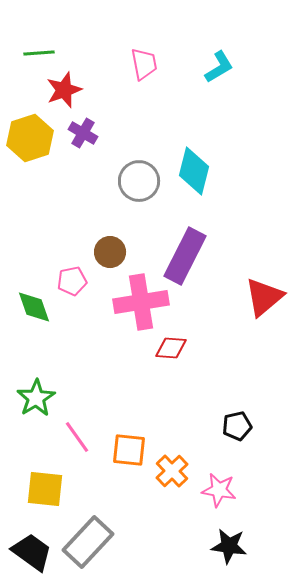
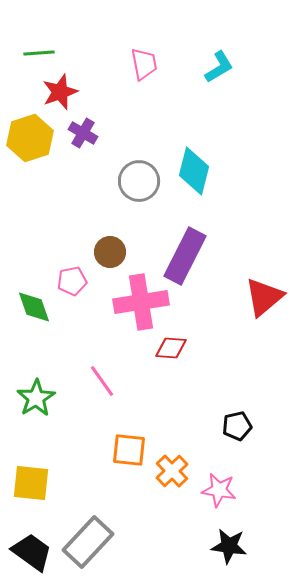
red star: moved 4 px left, 2 px down
pink line: moved 25 px right, 56 px up
yellow square: moved 14 px left, 6 px up
